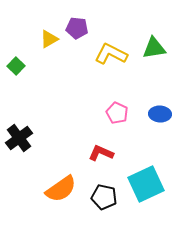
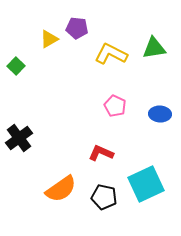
pink pentagon: moved 2 px left, 7 px up
